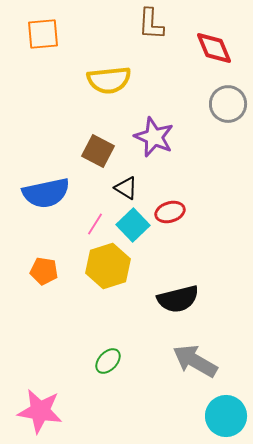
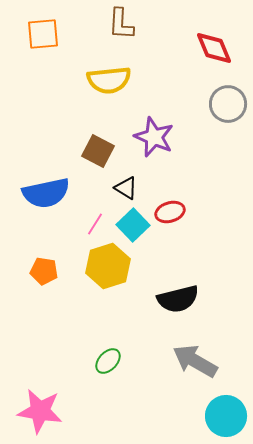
brown L-shape: moved 30 px left
